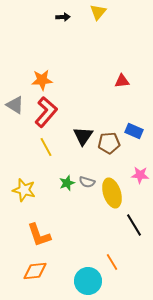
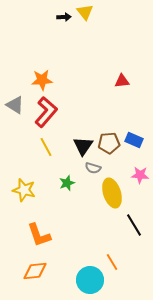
yellow triangle: moved 13 px left; rotated 18 degrees counterclockwise
black arrow: moved 1 px right
blue rectangle: moved 9 px down
black triangle: moved 10 px down
gray semicircle: moved 6 px right, 14 px up
cyan circle: moved 2 px right, 1 px up
